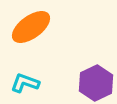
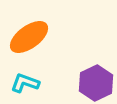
orange ellipse: moved 2 px left, 10 px down
